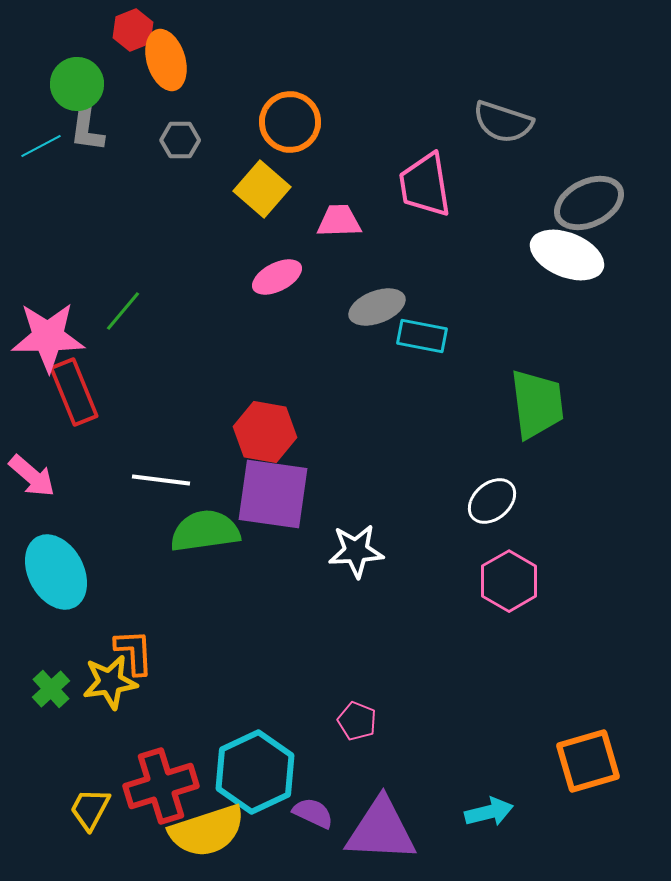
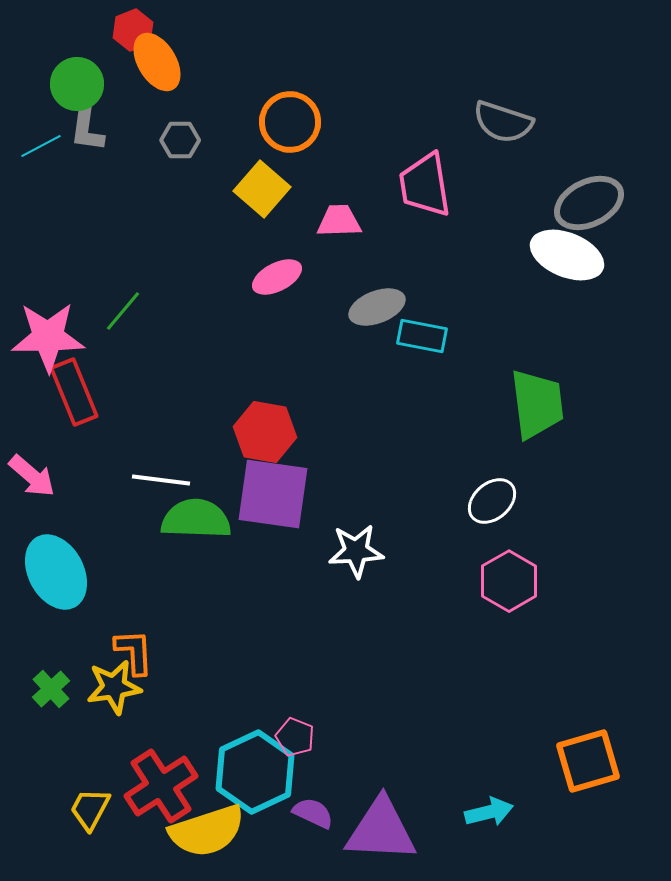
orange ellipse at (166, 60): moved 9 px left, 2 px down; rotated 14 degrees counterclockwise
green semicircle at (205, 531): moved 9 px left, 12 px up; rotated 10 degrees clockwise
yellow star at (110, 682): moved 4 px right, 5 px down
pink pentagon at (357, 721): moved 62 px left, 16 px down
red cross at (161, 786): rotated 16 degrees counterclockwise
